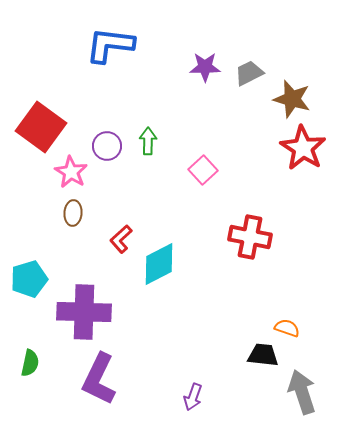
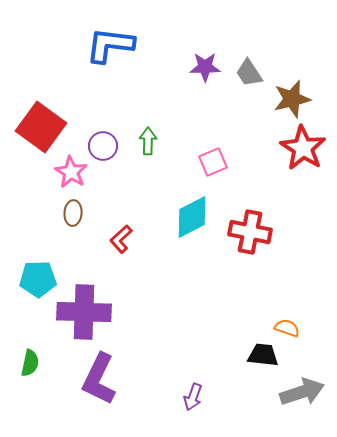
gray trapezoid: rotated 96 degrees counterclockwise
brown star: rotated 30 degrees counterclockwise
purple circle: moved 4 px left
pink square: moved 10 px right, 8 px up; rotated 20 degrees clockwise
red cross: moved 5 px up
cyan diamond: moved 33 px right, 47 px up
cyan pentagon: moved 9 px right; rotated 15 degrees clockwise
gray arrow: rotated 90 degrees clockwise
